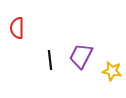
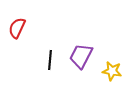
red semicircle: rotated 25 degrees clockwise
black line: rotated 12 degrees clockwise
